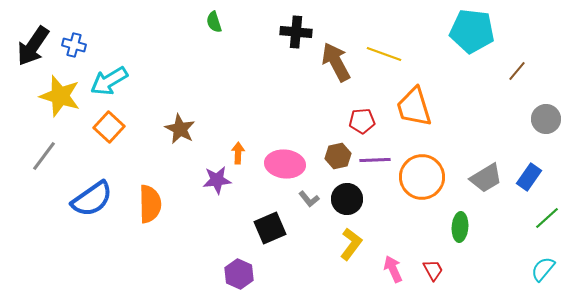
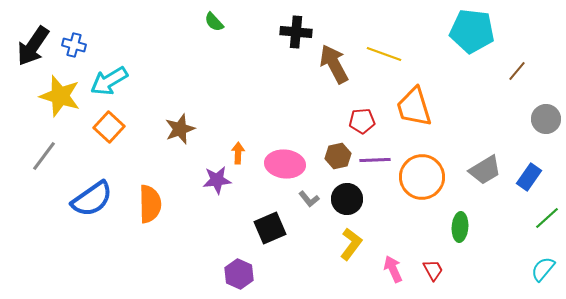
green semicircle: rotated 25 degrees counterclockwise
brown arrow: moved 2 px left, 2 px down
brown star: rotated 24 degrees clockwise
gray trapezoid: moved 1 px left, 8 px up
